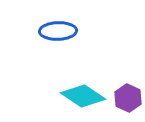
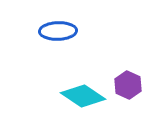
purple hexagon: moved 13 px up
